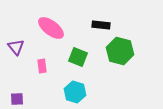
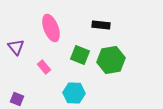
pink ellipse: rotated 32 degrees clockwise
green hexagon: moved 9 px left, 9 px down; rotated 24 degrees counterclockwise
green square: moved 2 px right, 2 px up
pink rectangle: moved 2 px right, 1 px down; rotated 32 degrees counterclockwise
cyan hexagon: moved 1 px left, 1 px down; rotated 15 degrees counterclockwise
purple square: rotated 24 degrees clockwise
